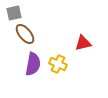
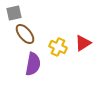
red triangle: rotated 18 degrees counterclockwise
yellow cross: moved 17 px up
